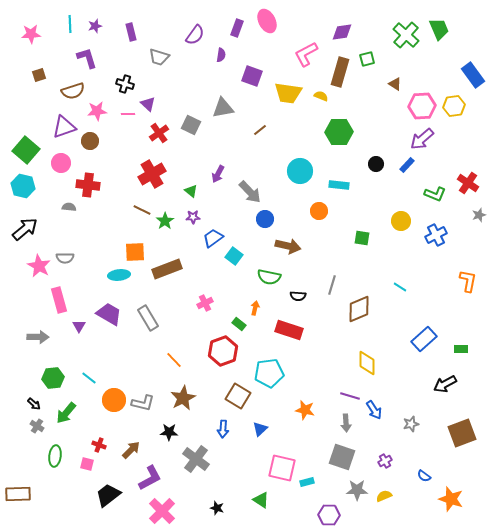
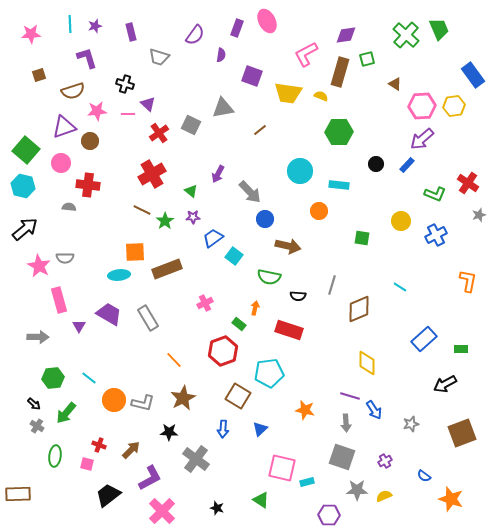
purple diamond at (342, 32): moved 4 px right, 3 px down
